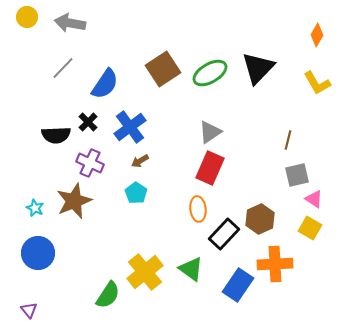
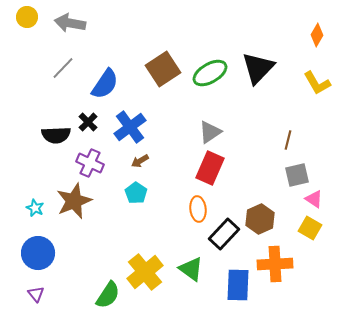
blue rectangle: rotated 32 degrees counterclockwise
purple triangle: moved 7 px right, 16 px up
